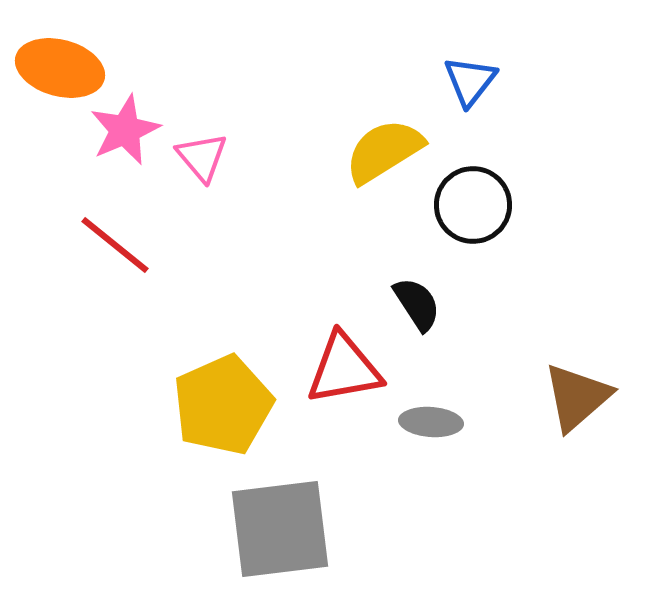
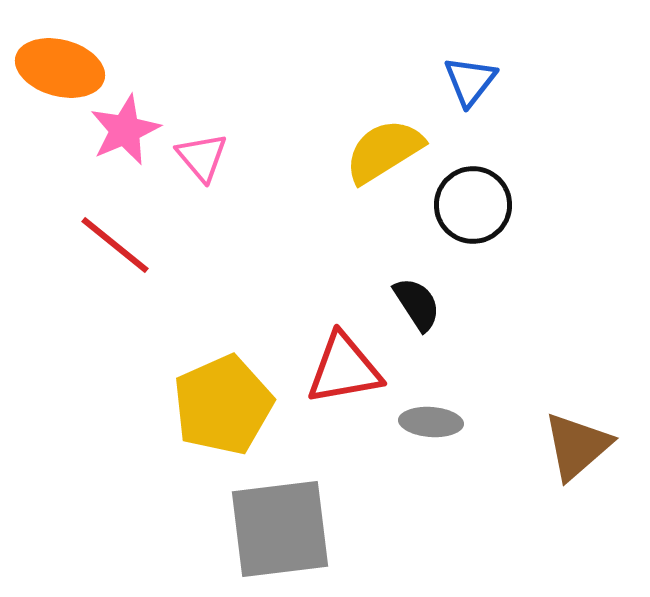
brown triangle: moved 49 px down
